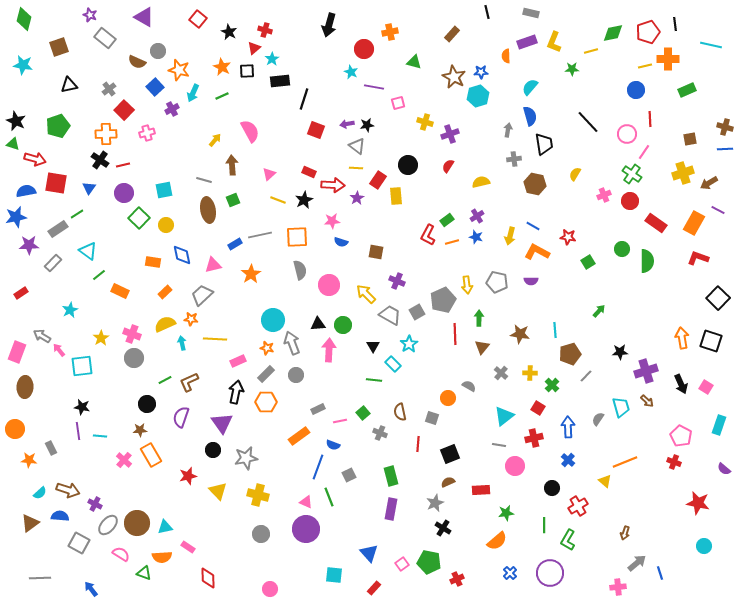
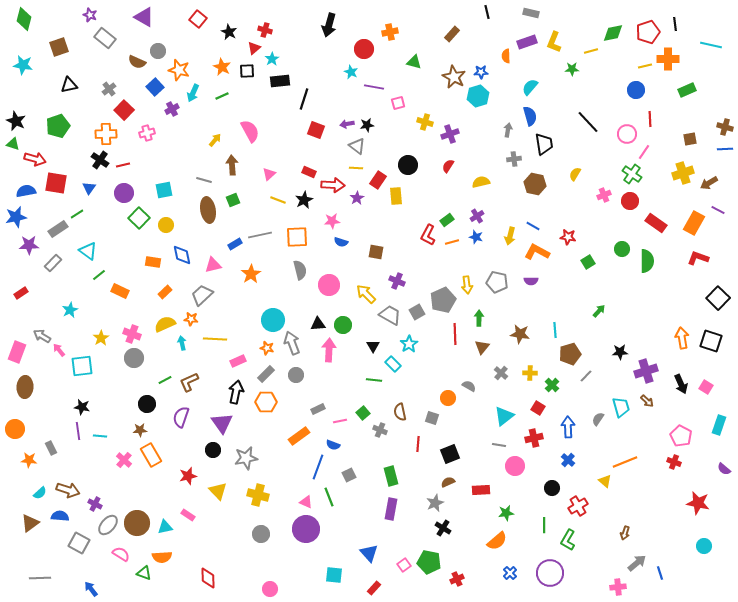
gray cross at (380, 433): moved 3 px up
pink rectangle at (188, 547): moved 32 px up
pink square at (402, 564): moved 2 px right, 1 px down
